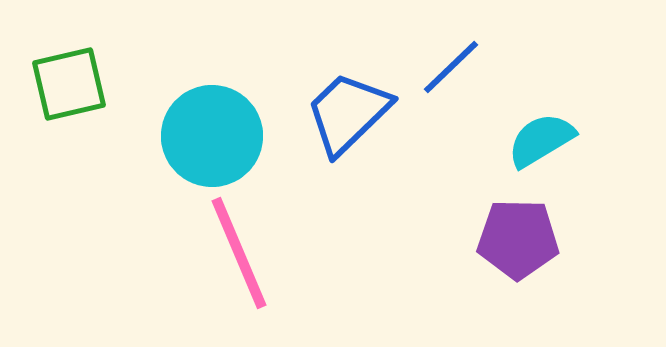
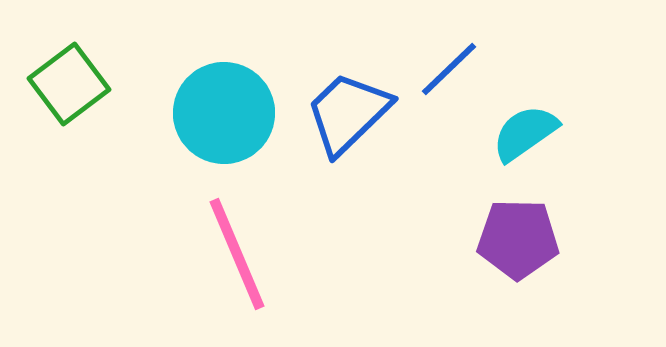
blue line: moved 2 px left, 2 px down
green square: rotated 24 degrees counterclockwise
cyan circle: moved 12 px right, 23 px up
cyan semicircle: moved 16 px left, 7 px up; rotated 4 degrees counterclockwise
pink line: moved 2 px left, 1 px down
